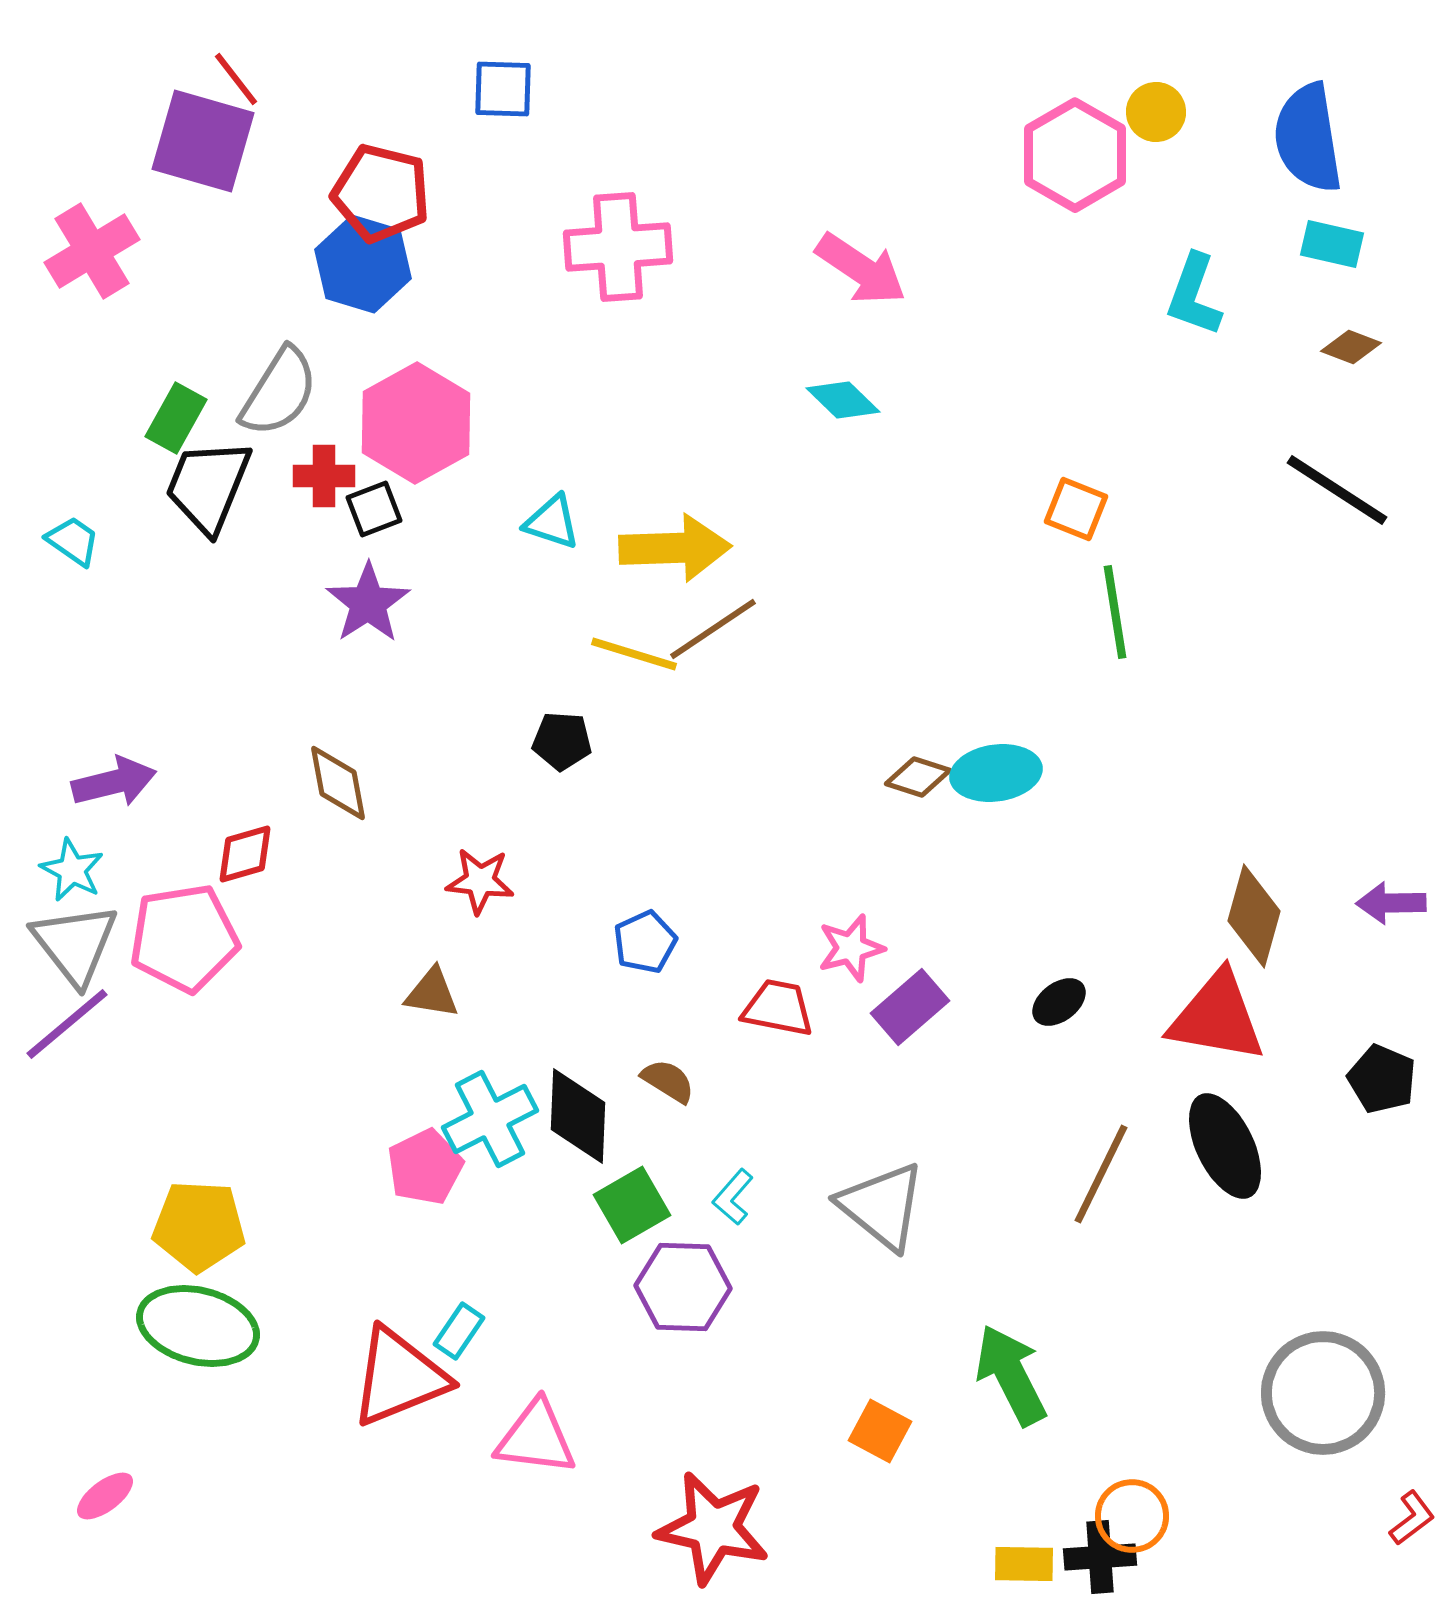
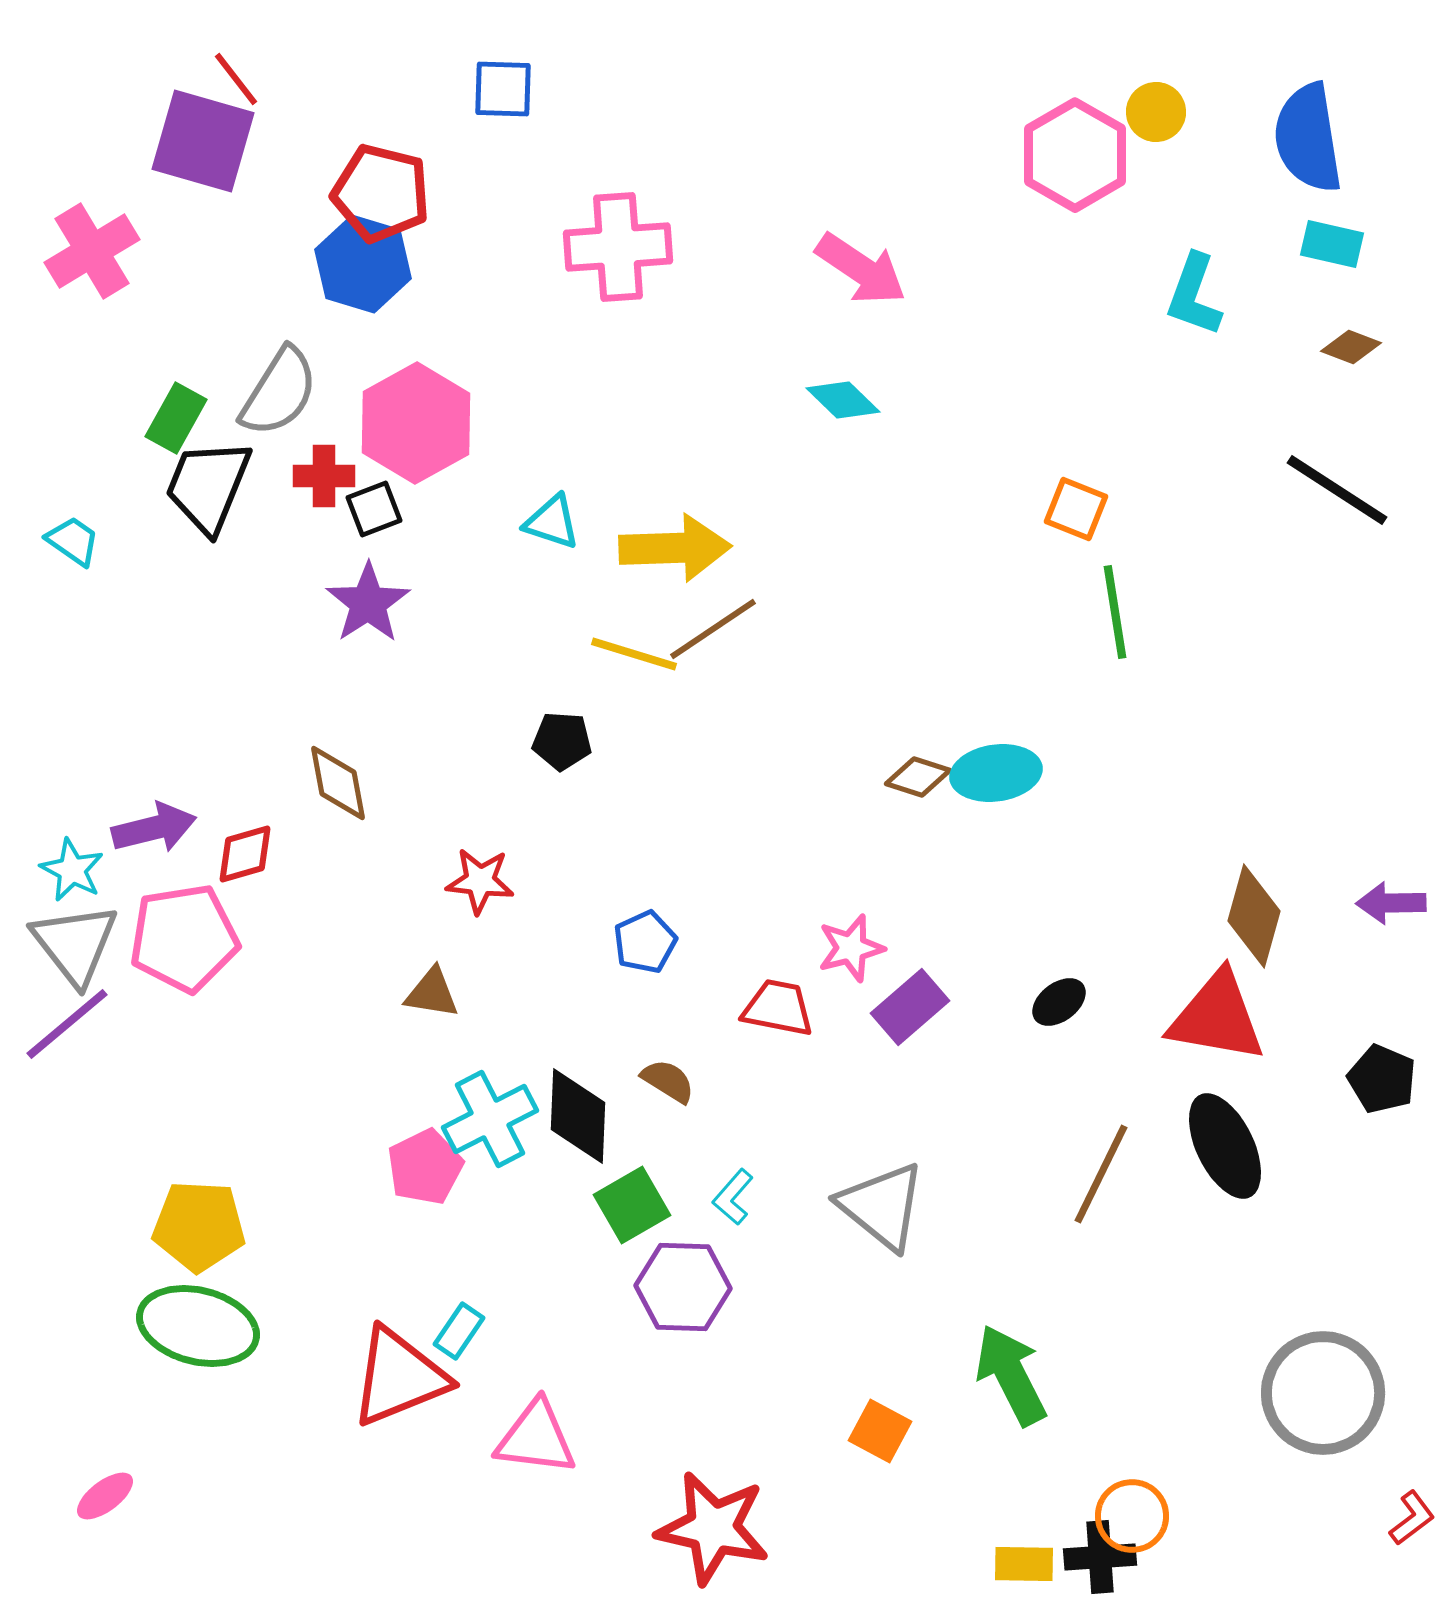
purple arrow at (114, 782): moved 40 px right, 46 px down
